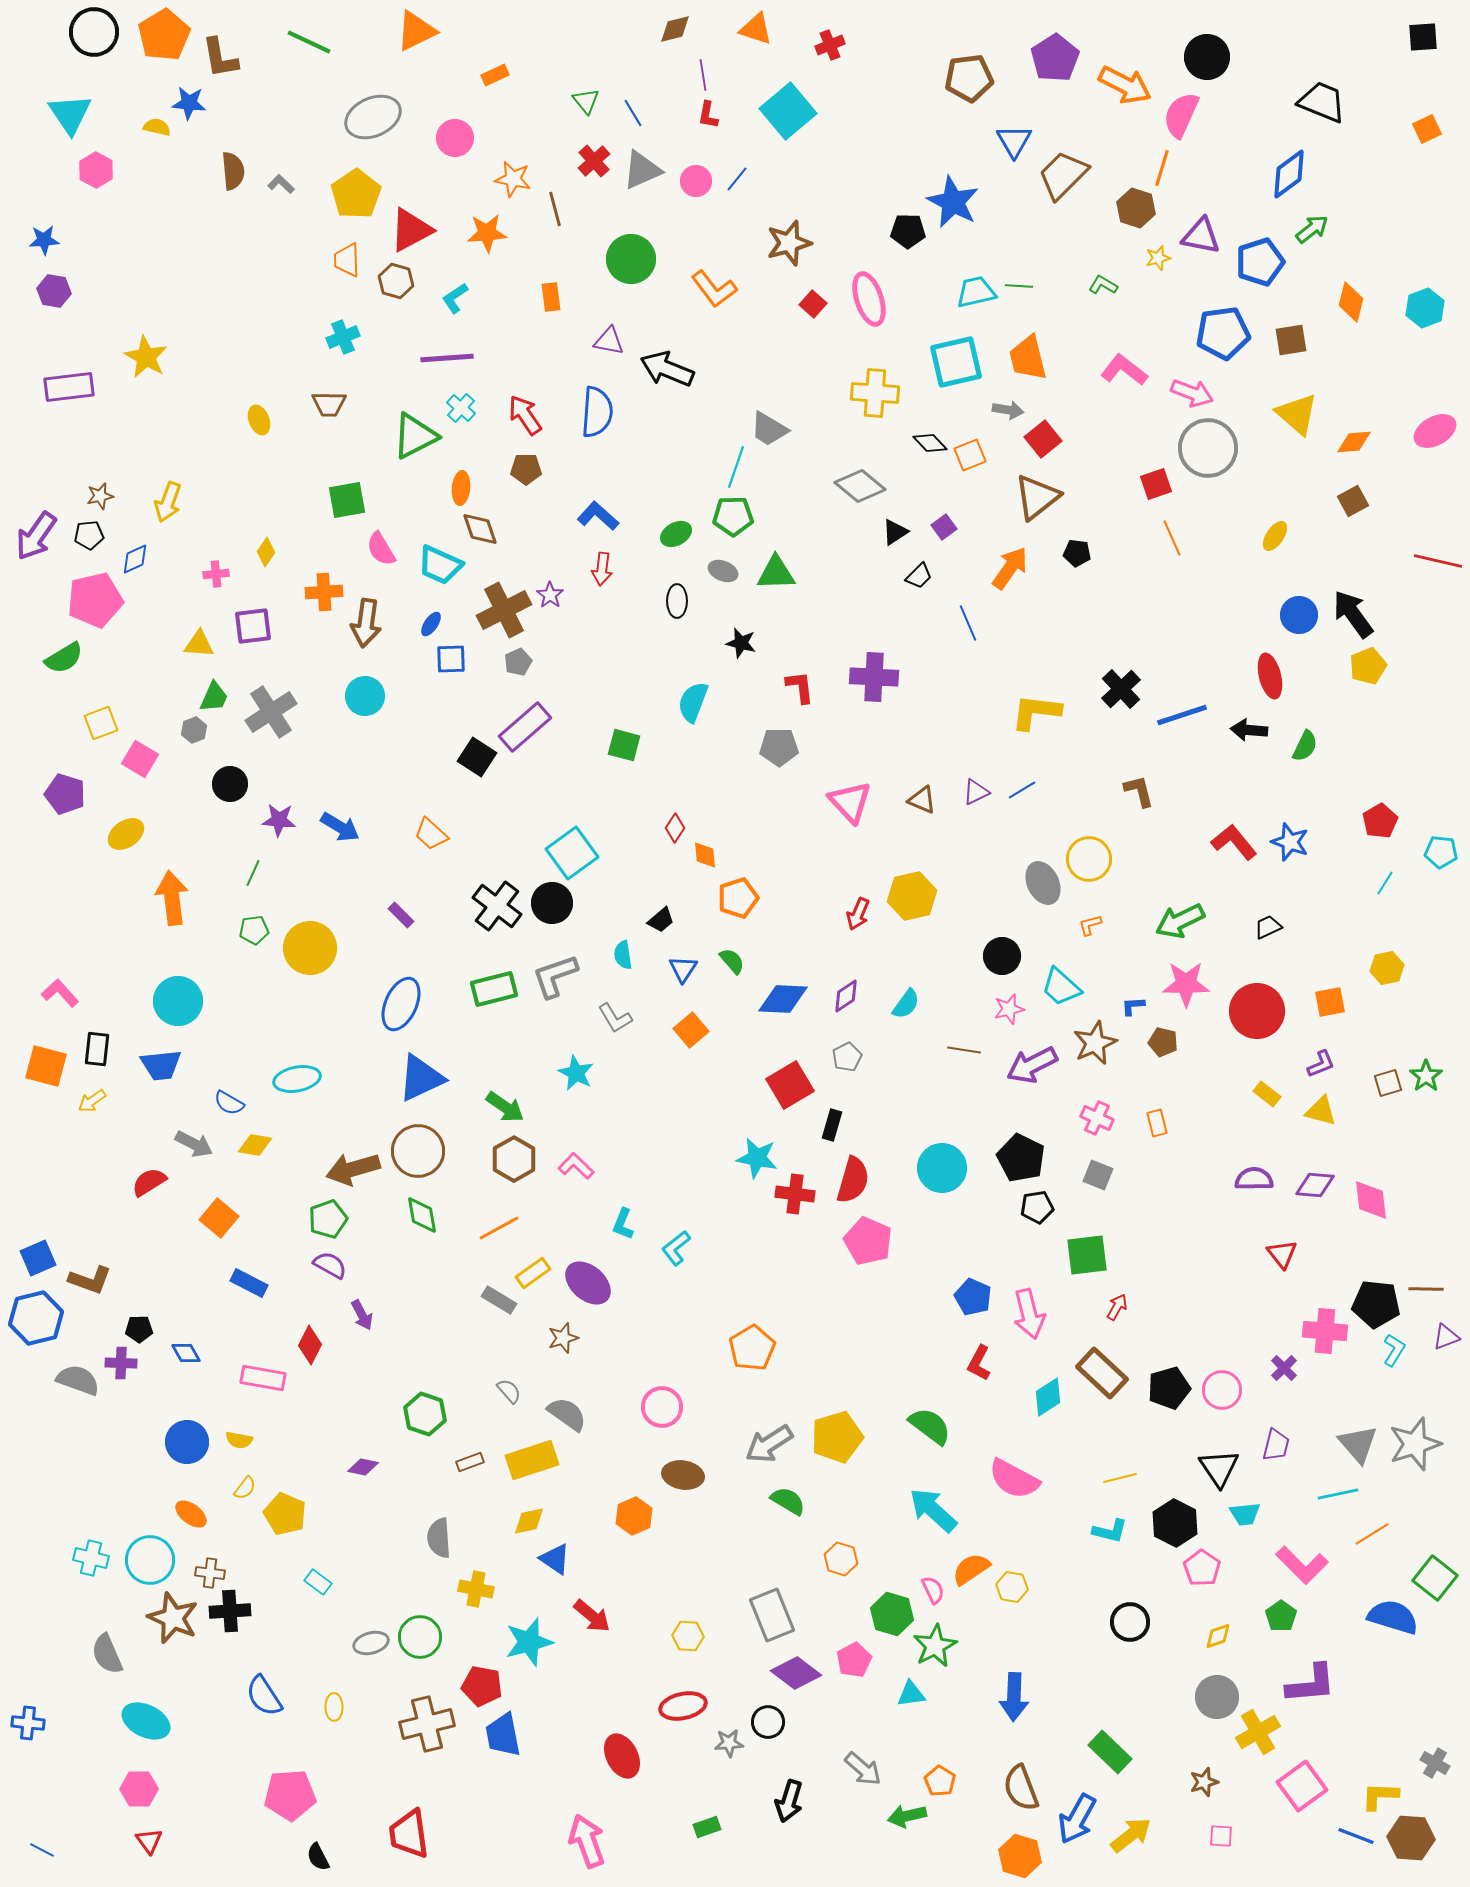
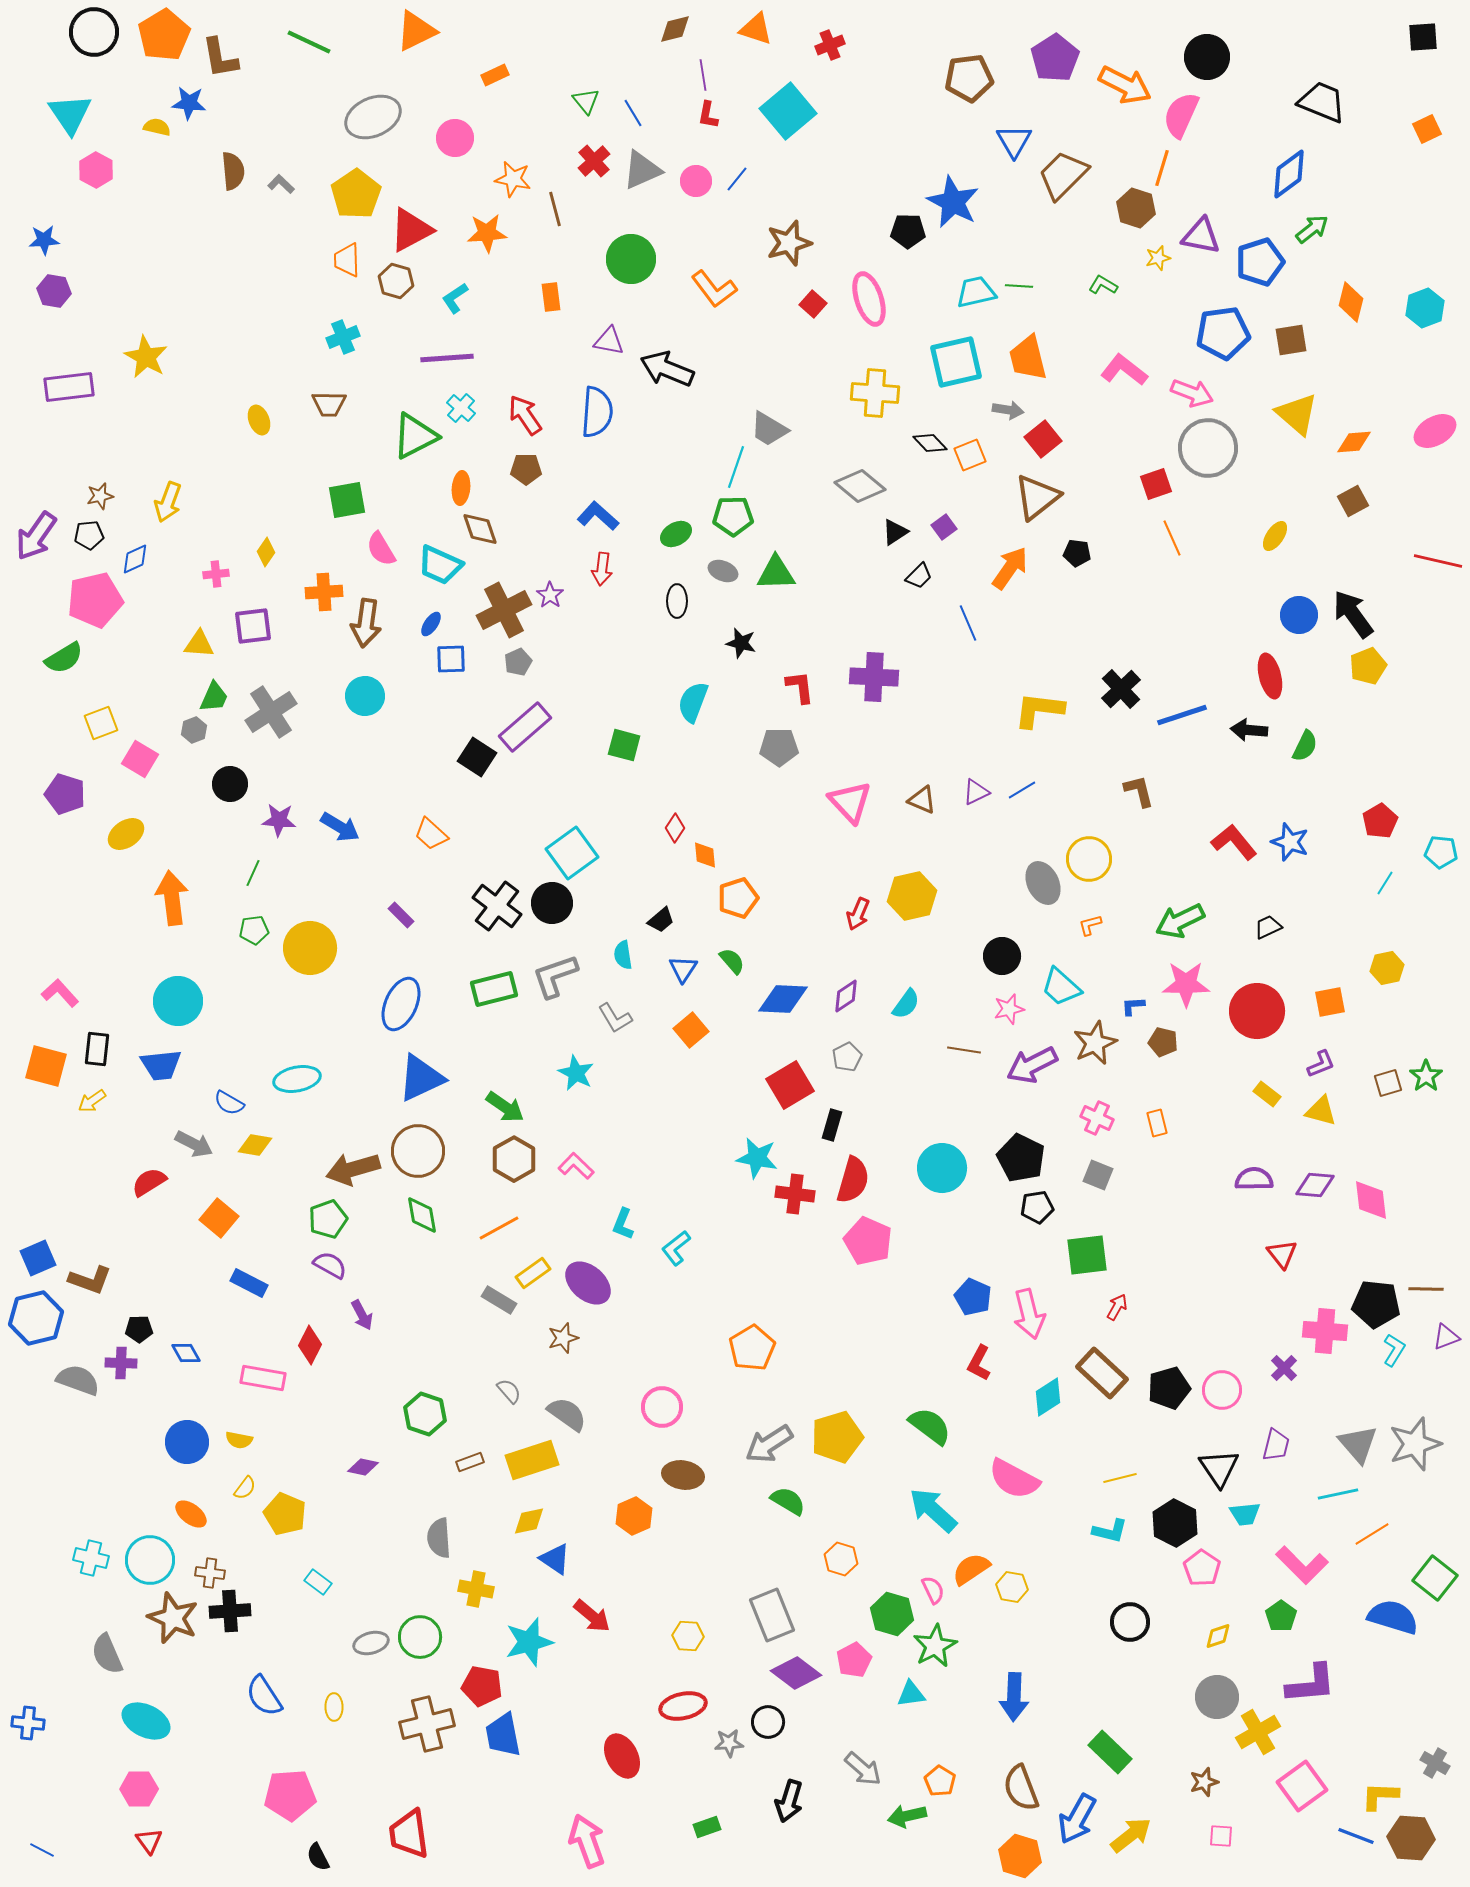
yellow L-shape at (1036, 712): moved 3 px right, 2 px up
